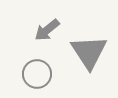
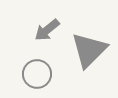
gray triangle: moved 2 px up; rotated 18 degrees clockwise
